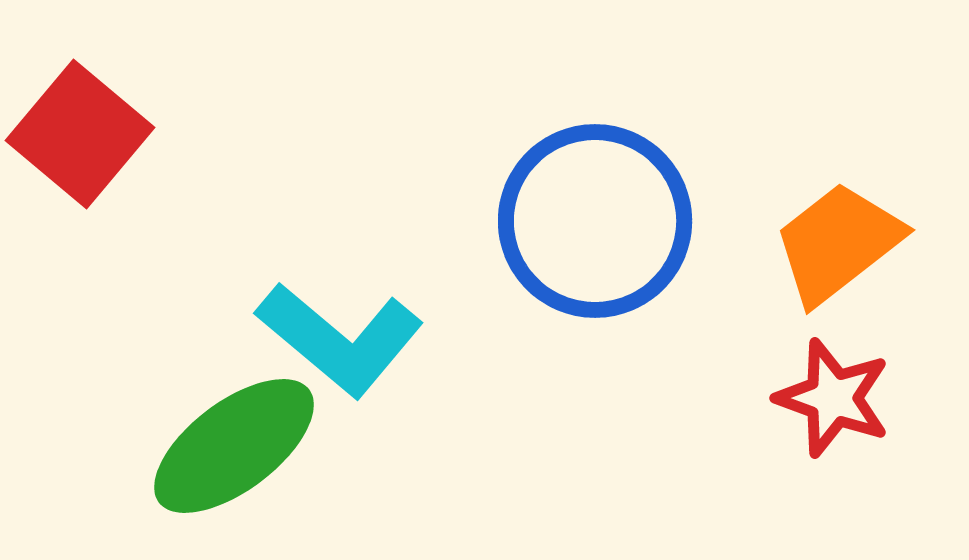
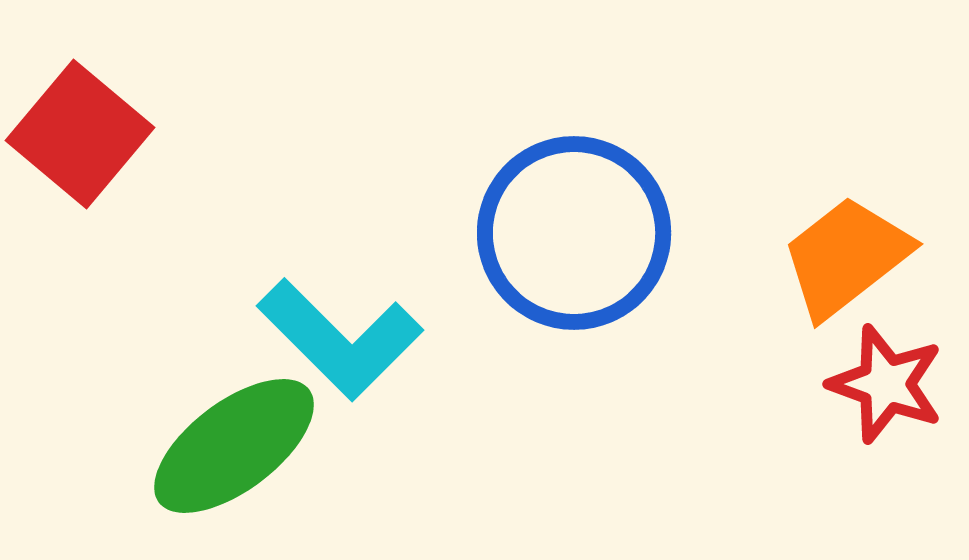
blue circle: moved 21 px left, 12 px down
orange trapezoid: moved 8 px right, 14 px down
cyan L-shape: rotated 5 degrees clockwise
red star: moved 53 px right, 14 px up
